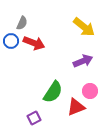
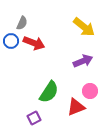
green semicircle: moved 4 px left
